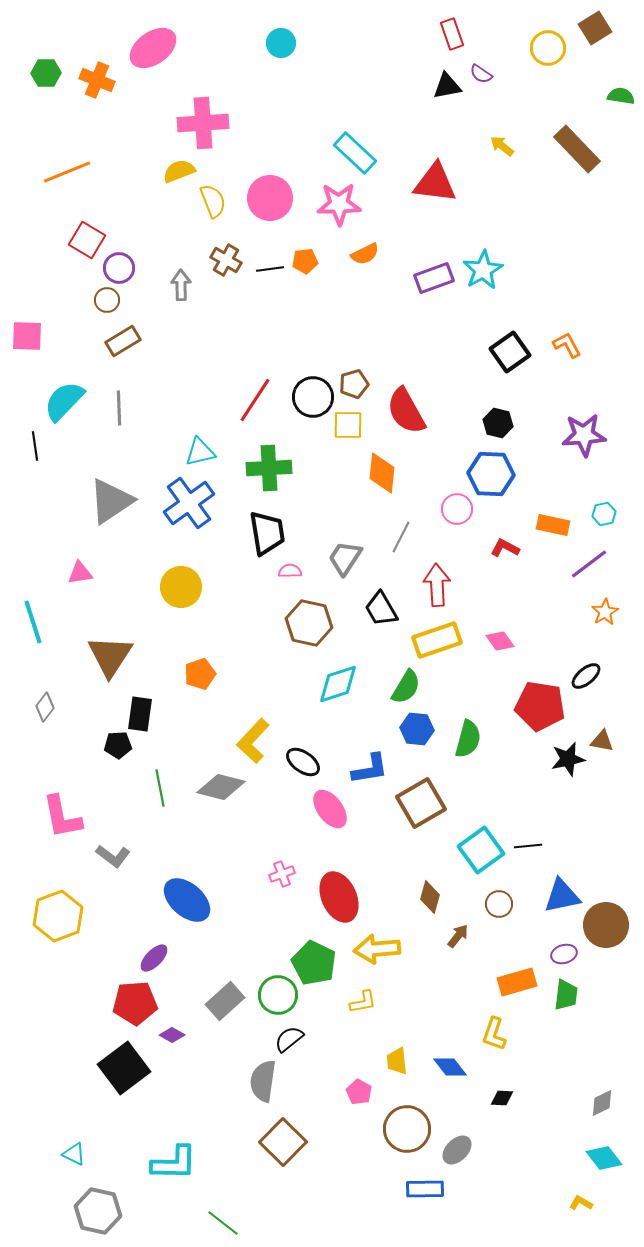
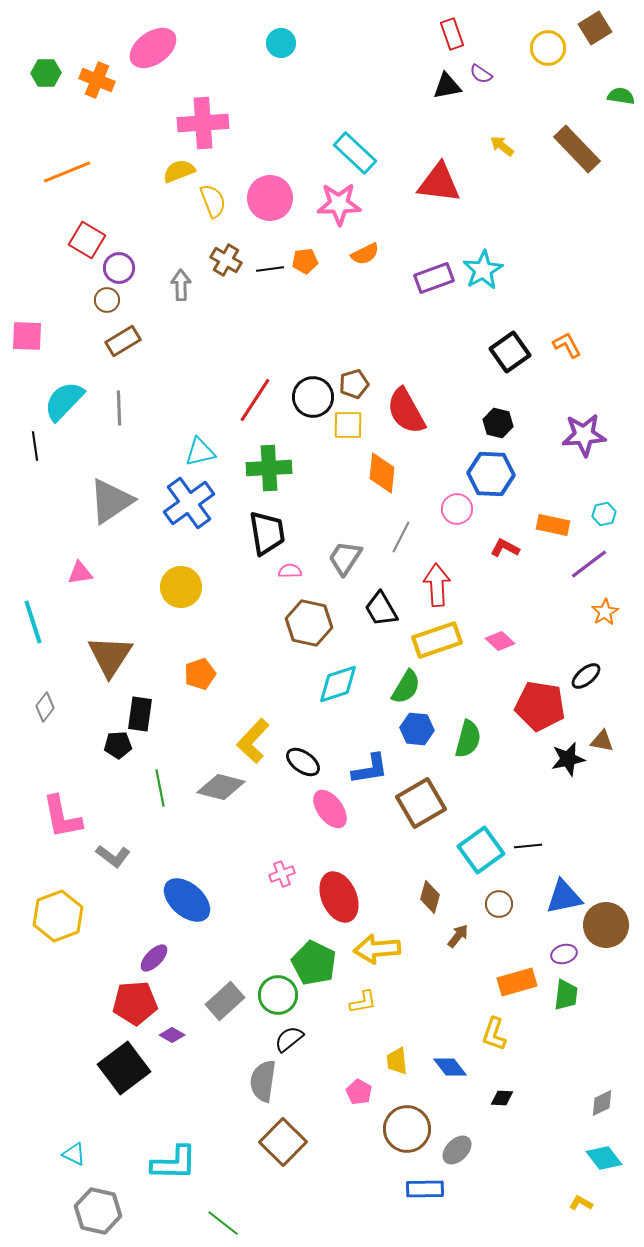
red triangle at (435, 183): moved 4 px right
pink diamond at (500, 641): rotated 12 degrees counterclockwise
blue triangle at (562, 896): moved 2 px right, 1 px down
